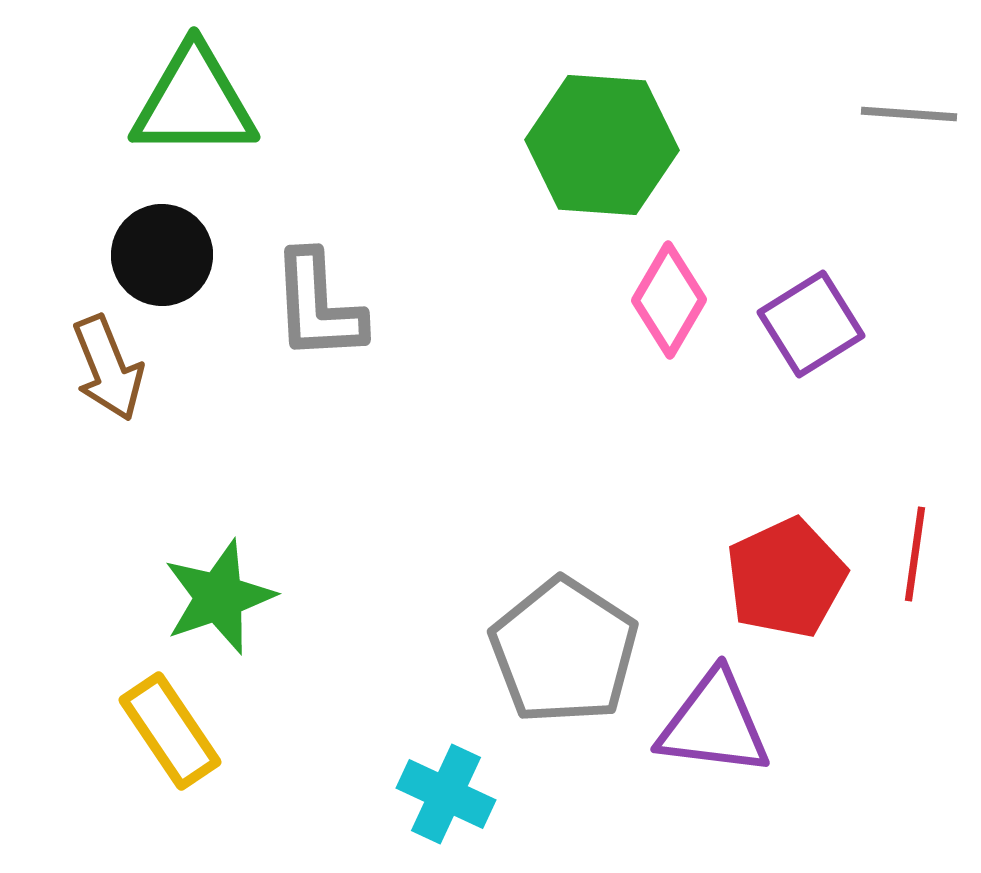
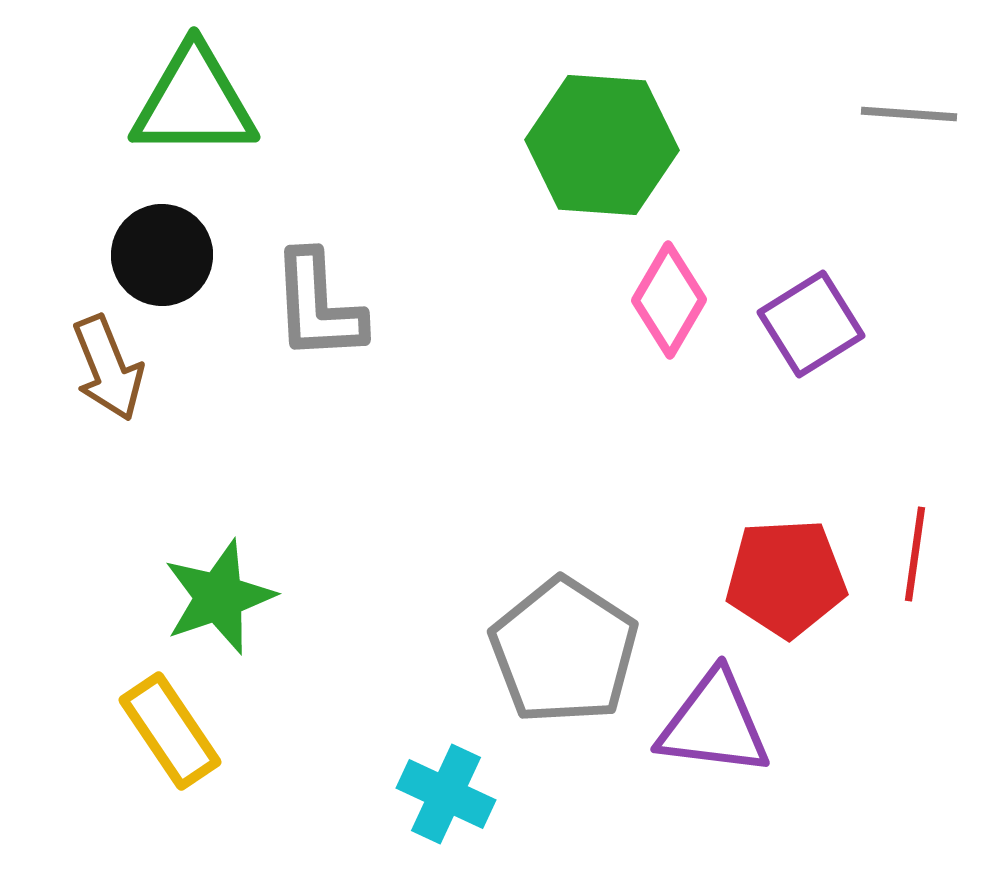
red pentagon: rotated 22 degrees clockwise
